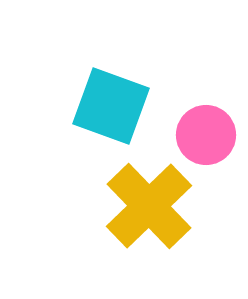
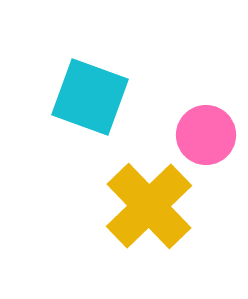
cyan square: moved 21 px left, 9 px up
